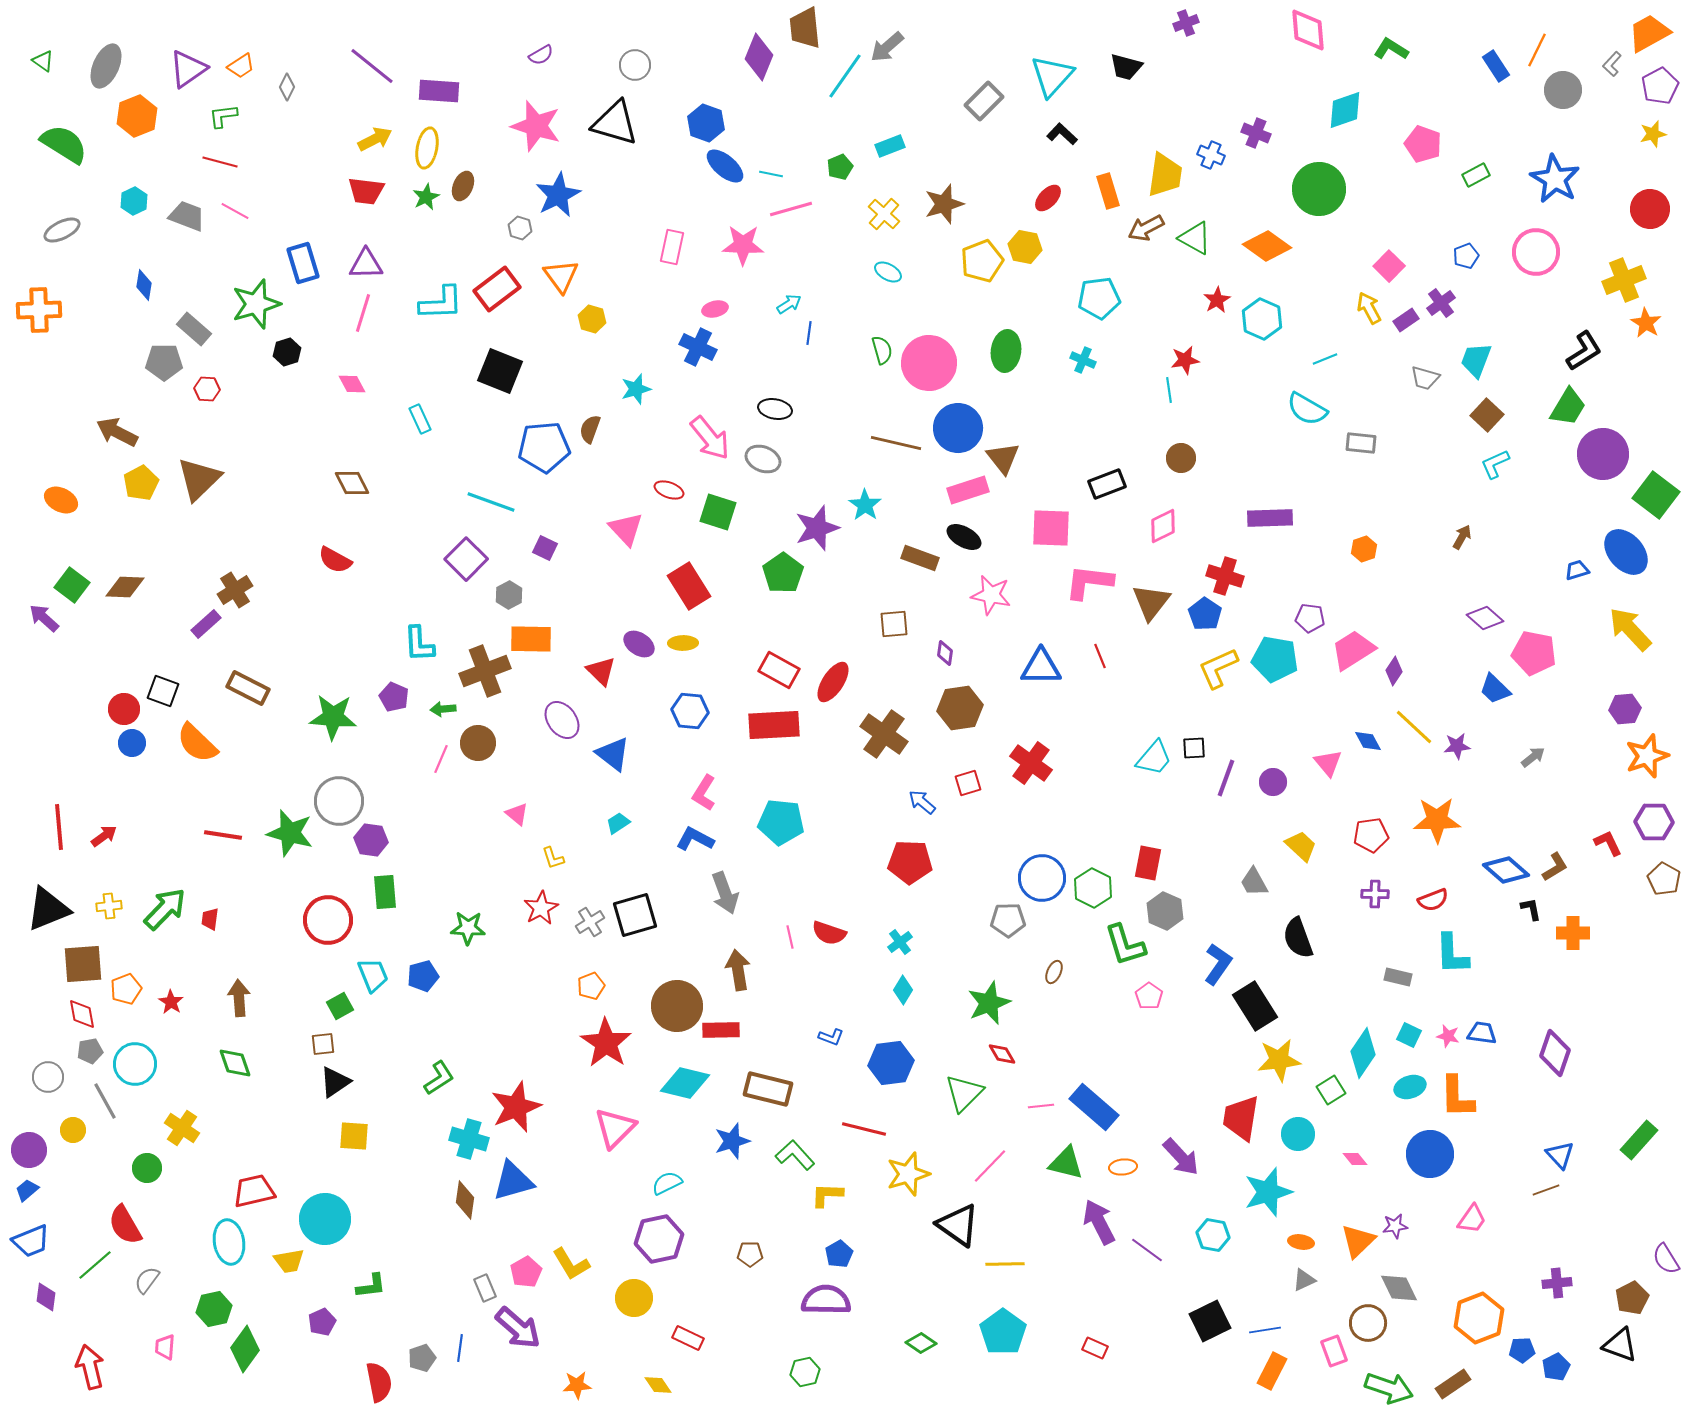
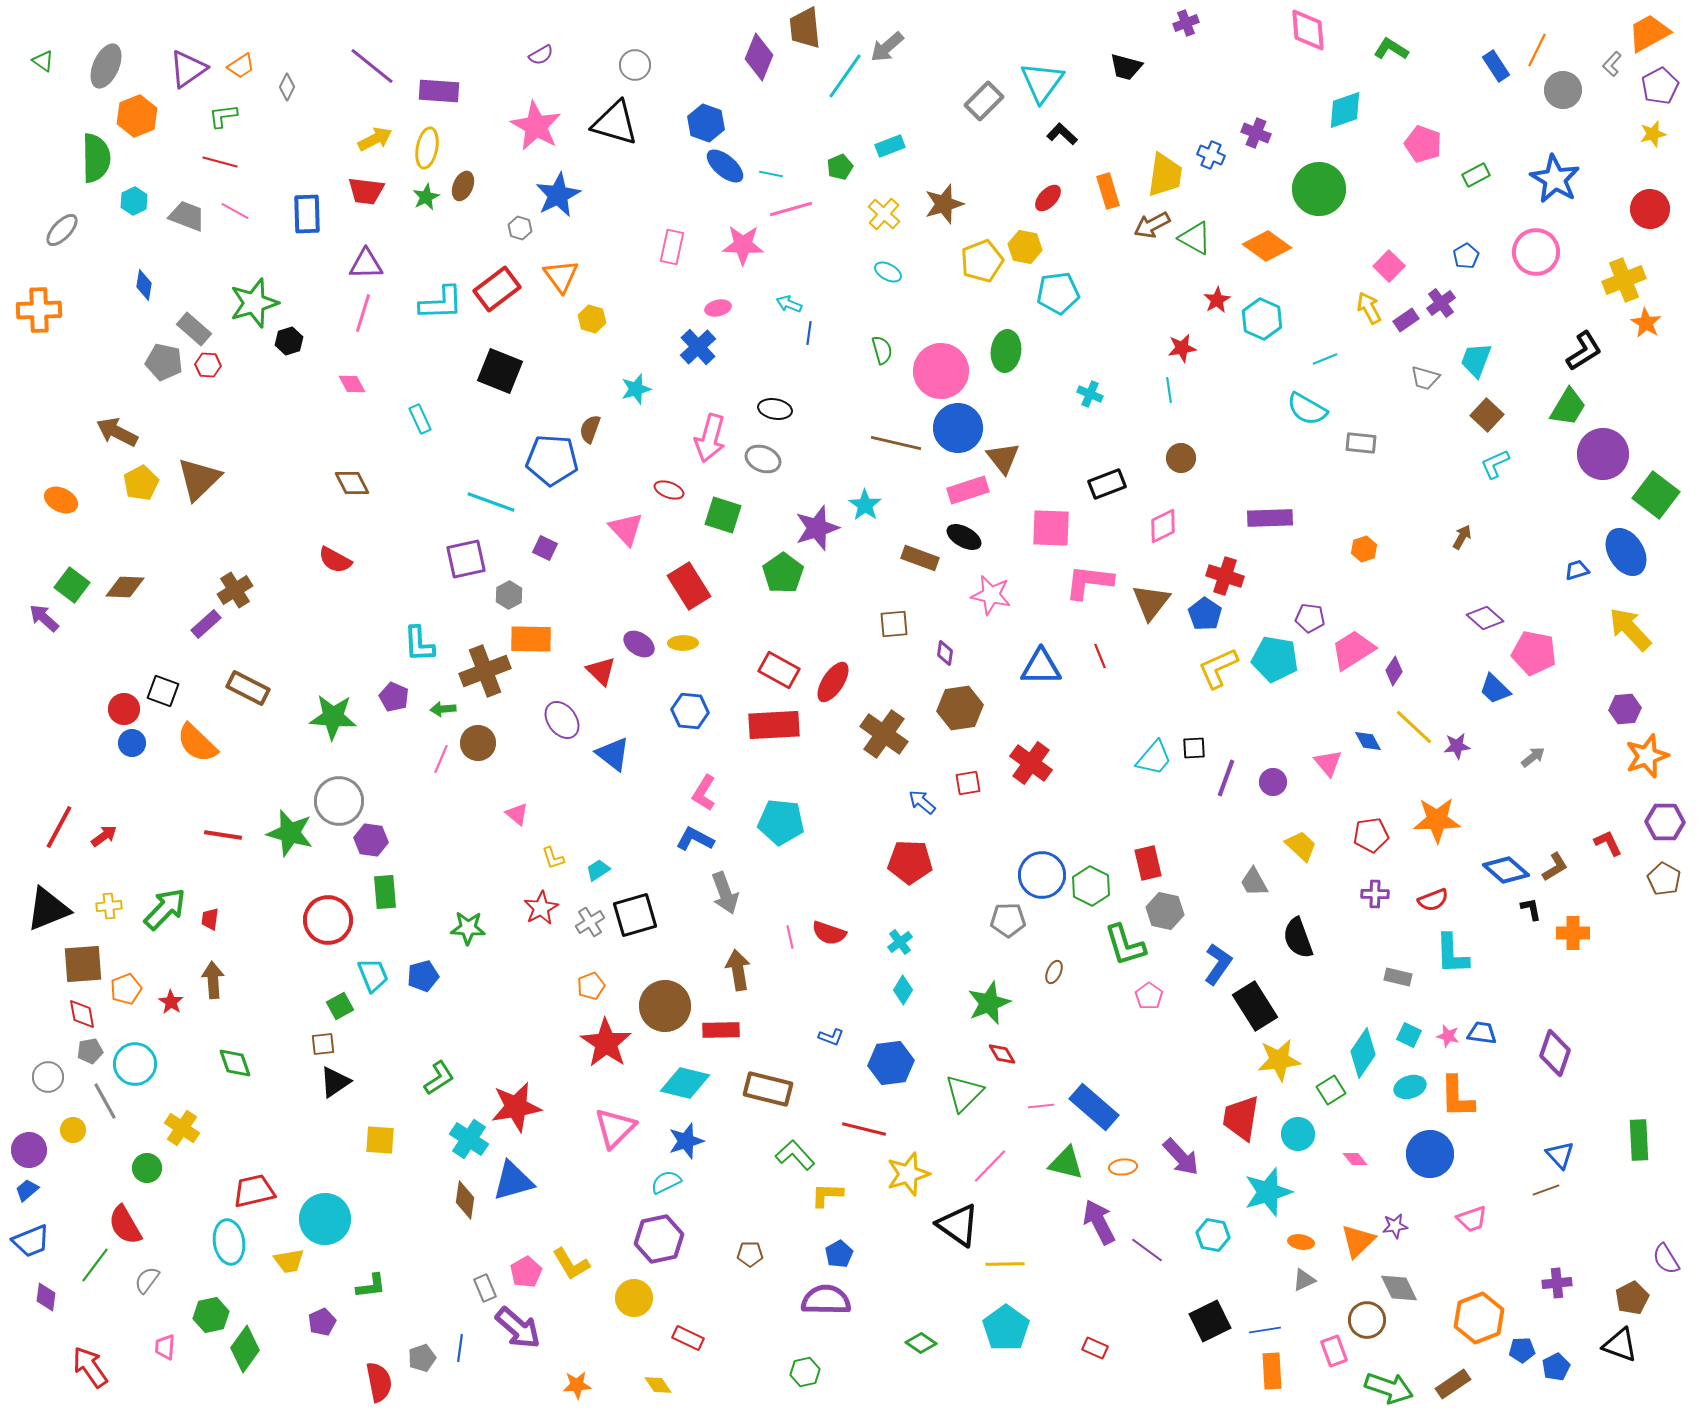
cyan triangle at (1052, 76): moved 10 px left, 6 px down; rotated 6 degrees counterclockwise
pink star at (536, 126): rotated 12 degrees clockwise
green semicircle at (64, 144): moved 32 px right, 14 px down; rotated 57 degrees clockwise
brown arrow at (1146, 228): moved 6 px right, 3 px up
gray ellipse at (62, 230): rotated 21 degrees counterclockwise
blue pentagon at (1466, 256): rotated 10 degrees counterclockwise
blue rectangle at (303, 263): moved 4 px right, 49 px up; rotated 15 degrees clockwise
cyan pentagon at (1099, 298): moved 41 px left, 5 px up
green star at (256, 304): moved 2 px left, 1 px up
cyan arrow at (789, 304): rotated 125 degrees counterclockwise
pink ellipse at (715, 309): moved 3 px right, 1 px up
blue cross at (698, 347): rotated 21 degrees clockwise
black hexagon at (287, 352): moved 2 px right, 11 px up
cyan cross at (1083, 360): moved 7 px right, 34 px down
red star at (1185, 360): moved 3 px left, 12 px up
gray pentagon at (164, 362): rotated 12 degrees clockwise
pink circle at (929, 363): moved 12 px right, 8 px down
red hexagon at (207, 389): moved 1 px right, 24 px up
pink arrow at (710, 438): rotated 54 degrees clockwise
blue pentagon at (544, 447): moved 8 px right, 13 px down; rotated 9 degrees clockwise
green square at (718, 512): moved 5 px right, 3 px down
blue ellipse at (1626, 552): rotated 9 degrees clockwise
purple square at (466, 559): rotated 33 degrees clockwise
red square at (968, 783): rotated 8 degrees clockwise
purple hexagon at (1654, 822): moved 11 px right
cyan trapezoid at (618, 823): moved 20 px left, 47 px down
red line at (59, 827): rotated 33 degrees clockwise
red rectangle at (1148, 863): rotated 24 degrees counterclockwise
blue circle at (1042, 878): moved 3 px up
green hexagon at (1093, 888): moved 2 px left, 2 px up
gray hexagon at (1165, 911): rotated 12 degrees counterclockwise
brown arrow at (239, 998): moved 26 px left, 18 px up
brown circle at (677, 1006): moved 12 px left
red star at (516, 1107): rotated 12 degrees clockwise
yellow square at (354, 1136): moved 26 px right, 4 px down
cyan cross at (469, 1139): rotated 18 degrees clockwise
green rectangle at (1639, 1140): rotated 45 degrees counterclockwise
blue star at (732, 1141): moved 46 px left
cyan semicircle at (667, 1183): moved 1 px left, 1 px up
pink trapezoid at (1472, 1219): rotated 36 degrees clockwise
green line at (95, 1265): rotated 12 degrees counterclockwise
green hexagon at (214, 1309): moved 3 px left, 6 px down
brown circle at (1368, 1323): moved 1 px left, 3 px up
cyan pentagon at (1003, 1332): moved 3 px right, 4 px up
red arrow at (90, 1367): rotated 21 degrees counterclockwise
orange rectangle at (1272, 1371): rotated 30 degrees counterclockwise
